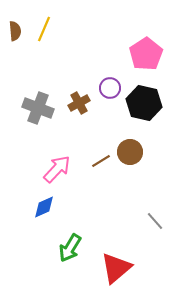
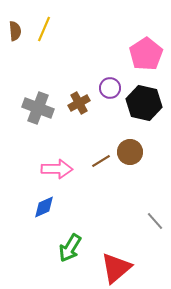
pink arrow: rotated 48 degrees clockwise
